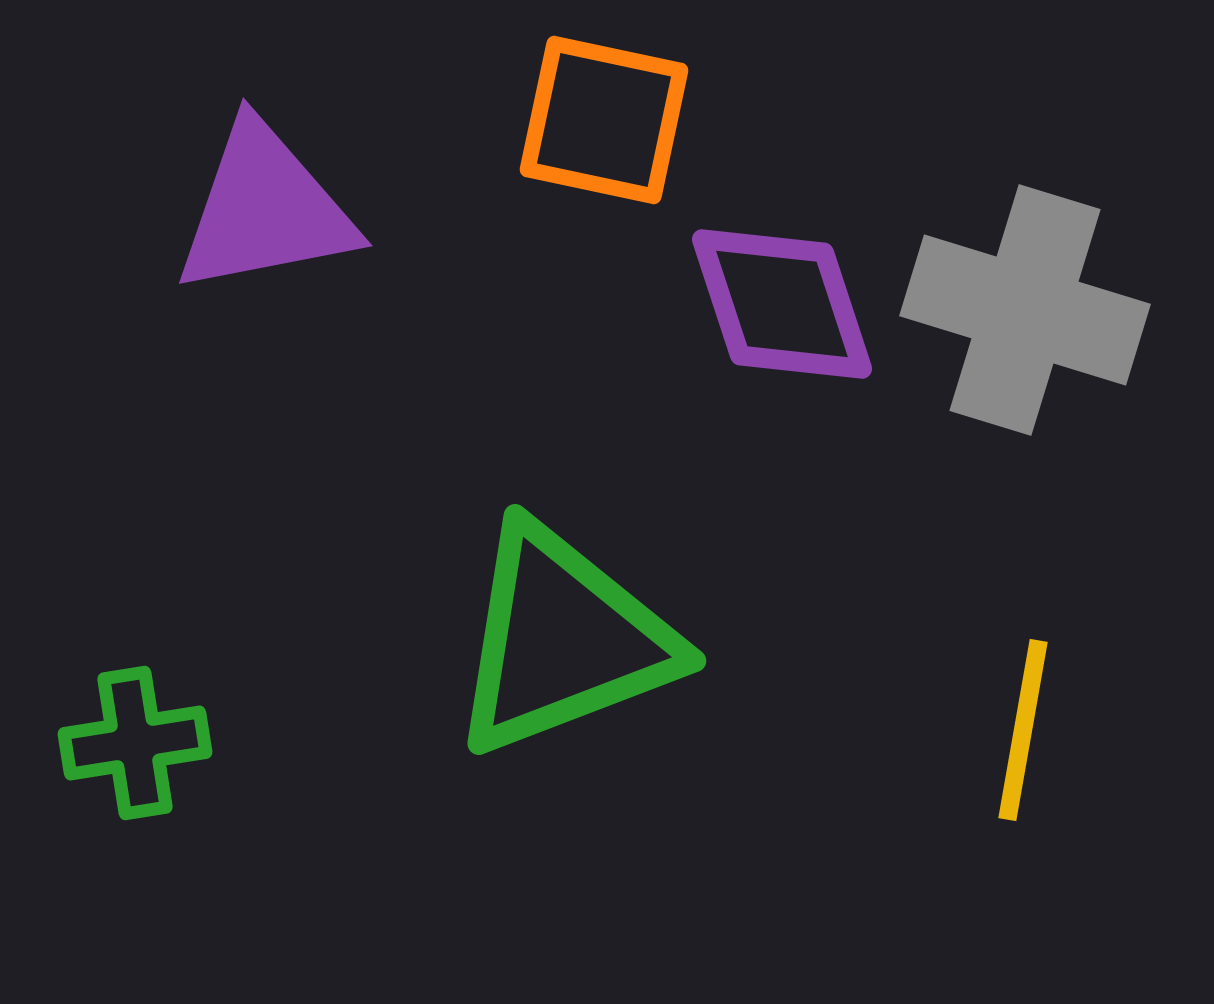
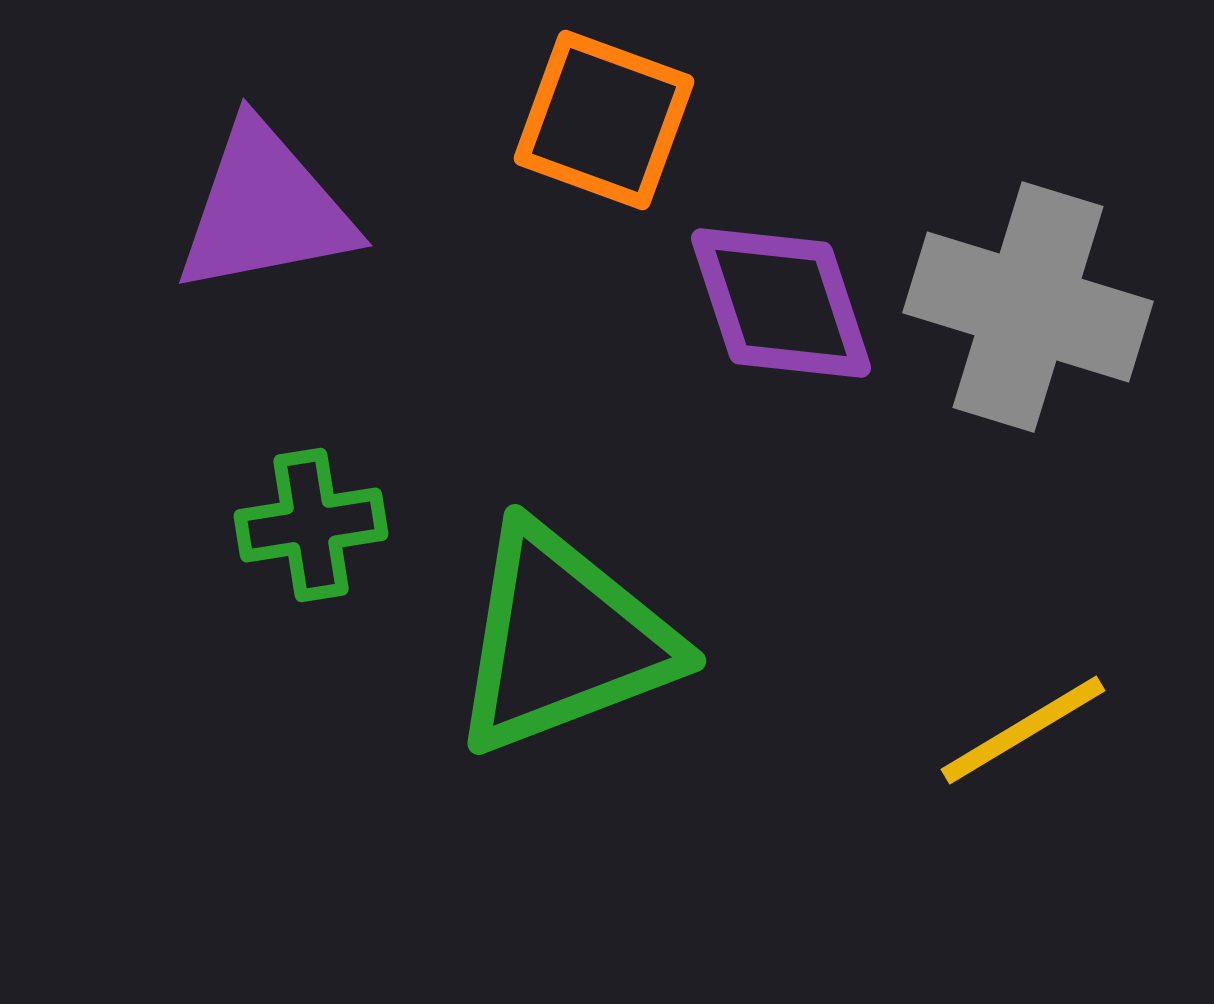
orange square: rotated 8 degrees clockwise
purple diamond: moved 1 px left, 1 px up
gray cross: moved 3 px right, 3 px up
yellow line: rotated 49 degrees clockwise
green cross: moved 176 px right, 218 px up
